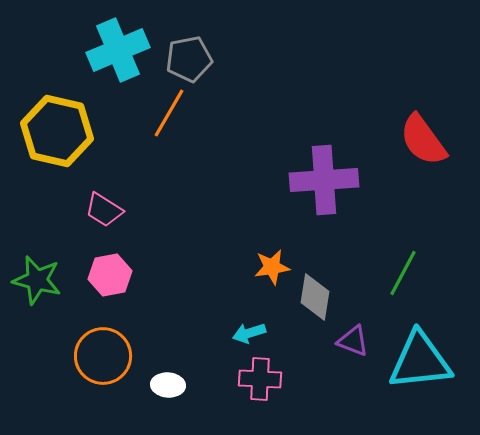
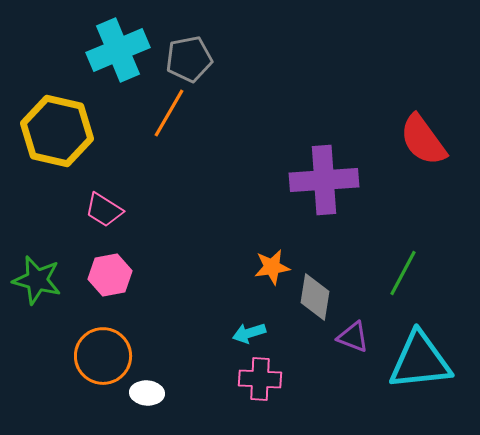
purple triangle: moved 4 px up
white ellipse: moved 21 px left, 8 px down
